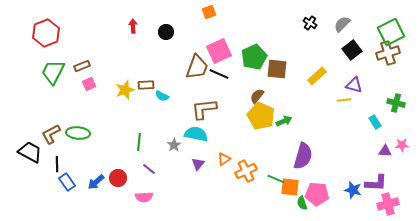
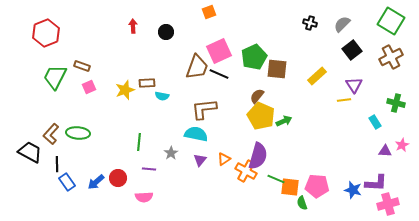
black cross at (310, 23): rotated 16 degrees counterclockwise
green square at (391, 32): moved 11 px up; rotated 32 degrees counterclockwise
brown cross at (388, 53): moved 3 px right, 4 px down; rotated 10 degrees counterclockwise
brown rectangle at (82, 66): rotated 42 degrees clockwise
green trapezoid at (53, 72): moved 2 px right, 5 px down
pink square at (89, 84): moved 3 px down
brown rectangle at (146, 85): moved 1 px right, 2 px up
purple triangle at (354, 85): rotated 42 degrees clockwise
cyan semicircle at (162, 96): rotated 16 degrees counterclockwise
brown L-shape at (51, 134): rotated 20 degrees counterclockwise
gray star at (174, 145): moved 3 px left, 8 px down
pink star at (402, 145): rotated 24 degrees counterclockwise
purple semicircle at (303, 156): moved 45 px left
purple triangle at (198, 164): moved 2 px right, 4 px up
purple line at (149, 169): rotated 32 degrees counterclockwise
orange cross at (246, 171): rotated 35 degrees counterclockwise
pink pentagon at (317, 194): moved 8 px up
